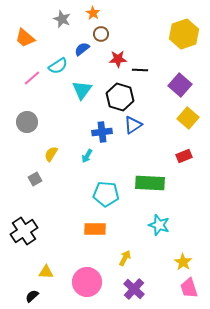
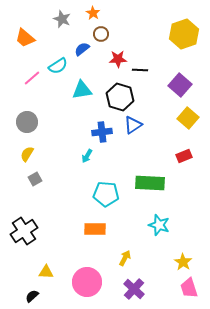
cyan triangle: rotated 45 degrees clockwise
yellow semicircle: moved 24 px left
